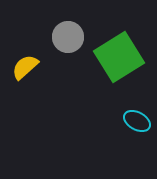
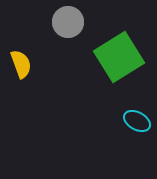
gray circle: moved 15 px up
yellow semicircle: moved 4 px left, 3 px up; rotated 112 degrees clockwise
